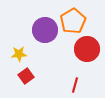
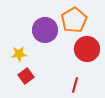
orange pentagon: moved 1 px right, 1 px up
